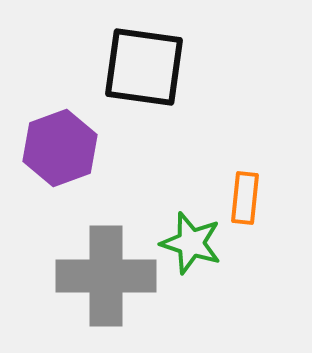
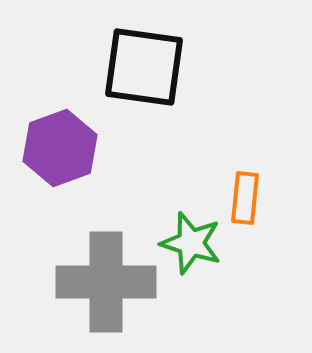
gray cross: moved 6 px down
